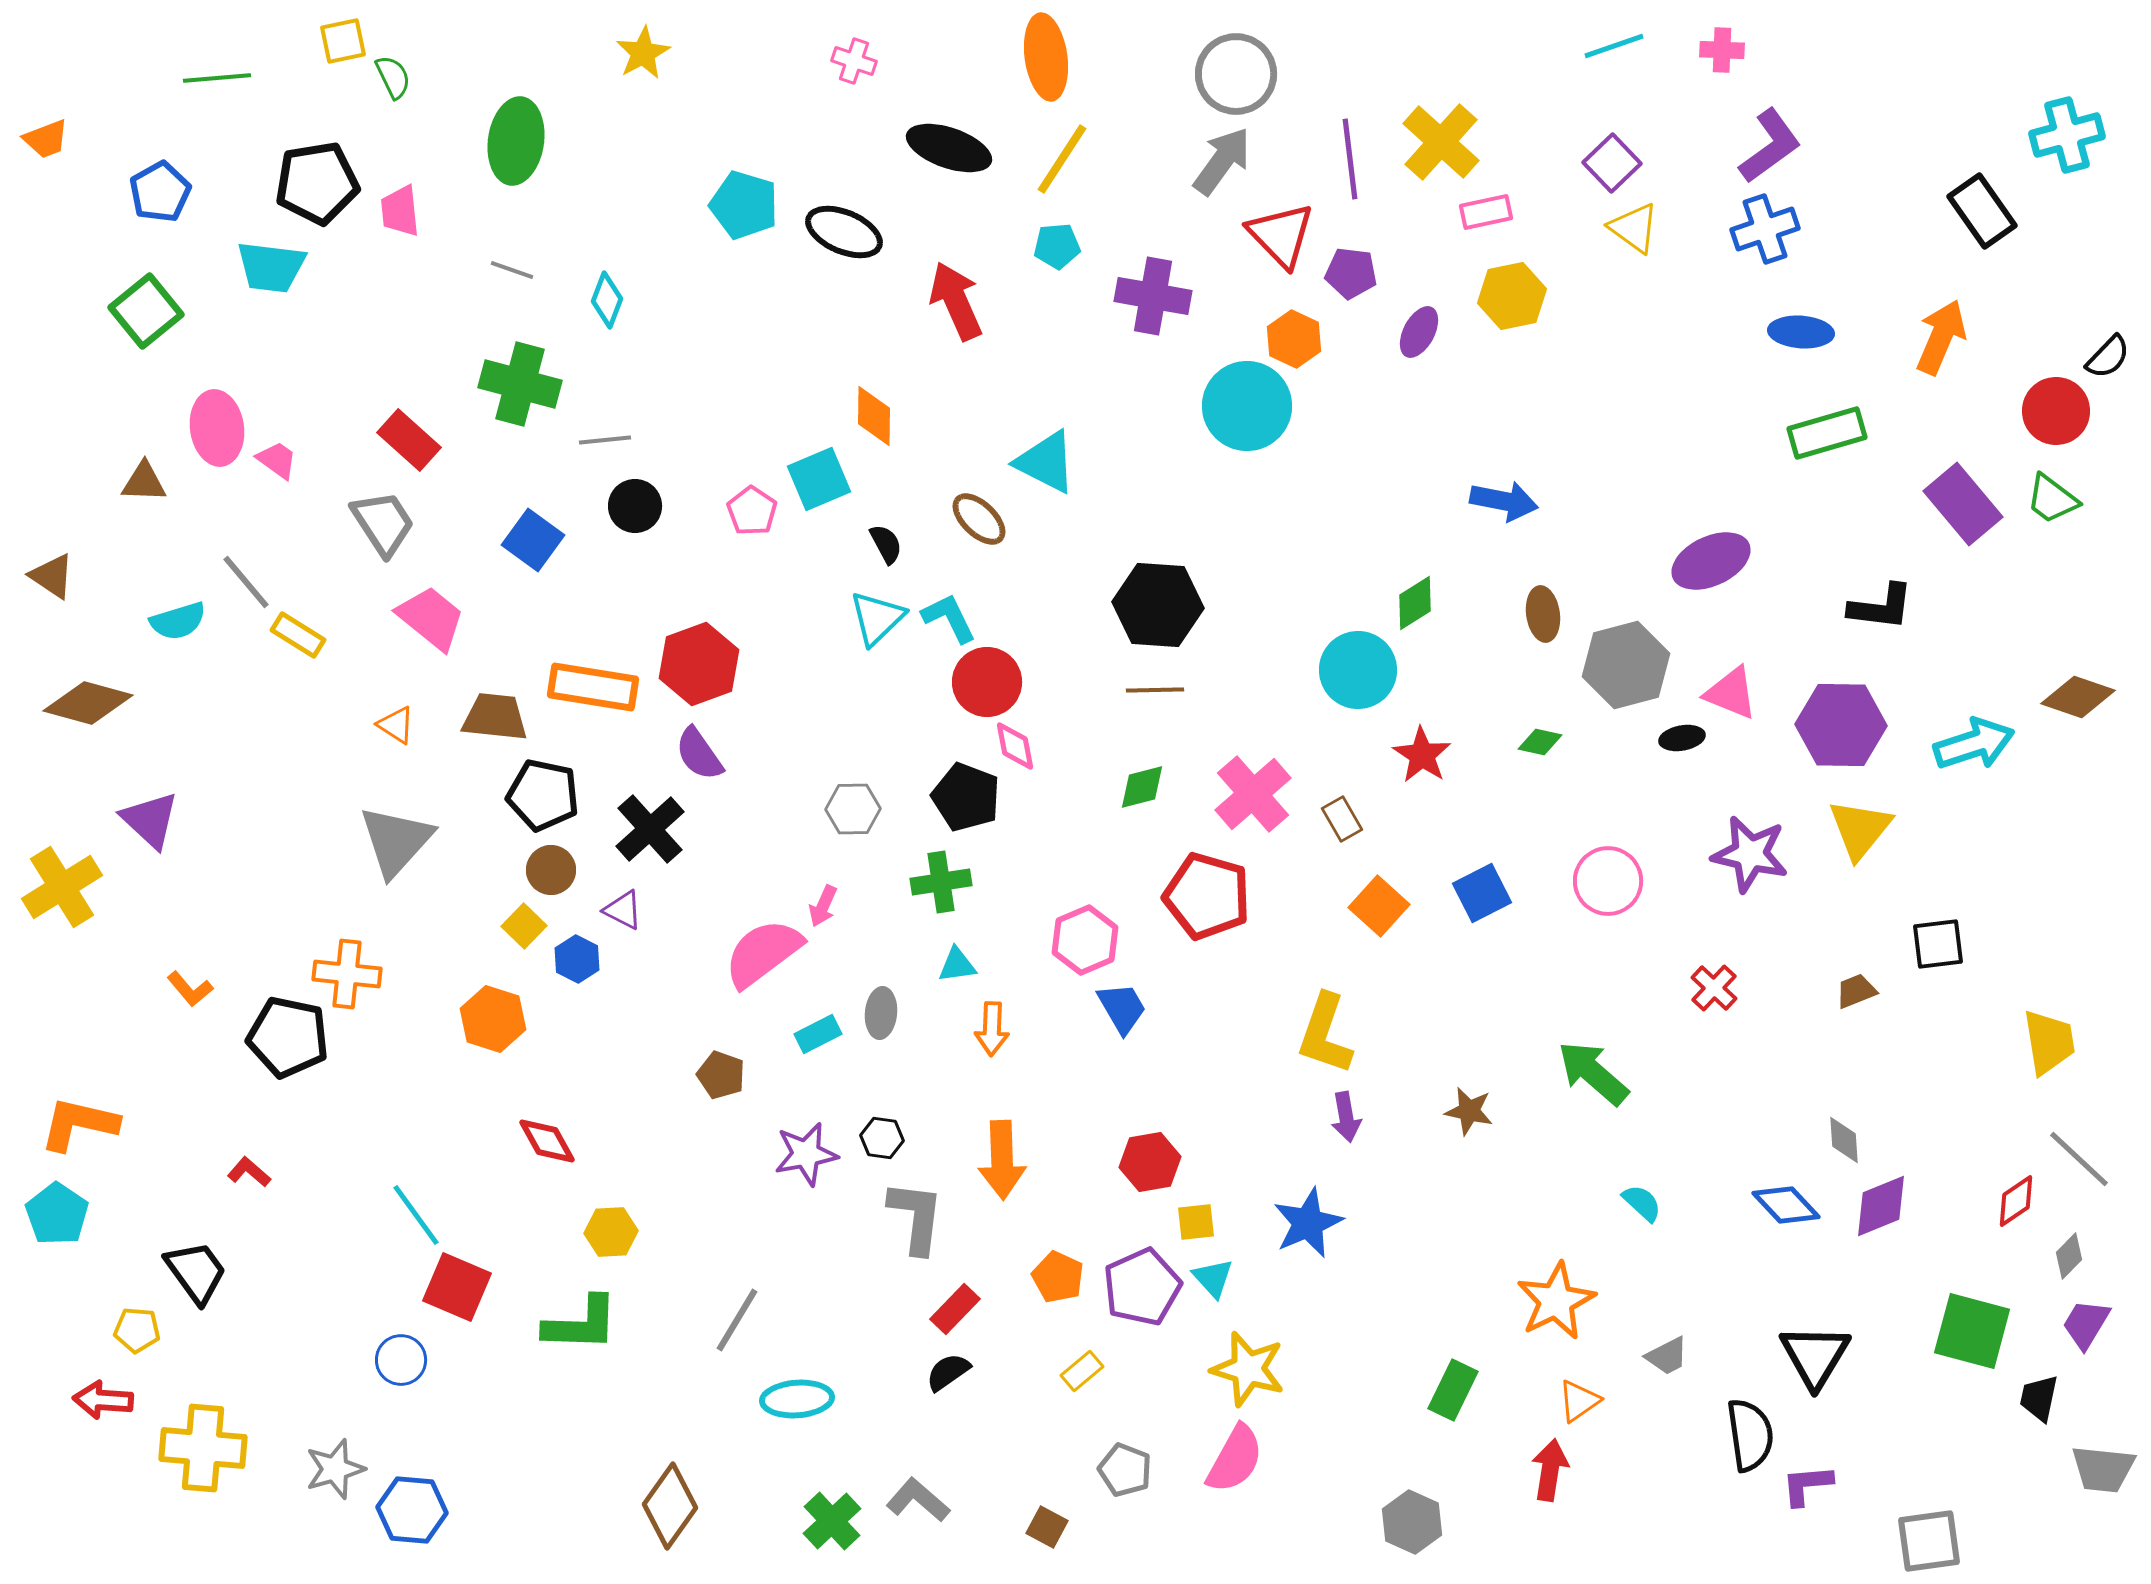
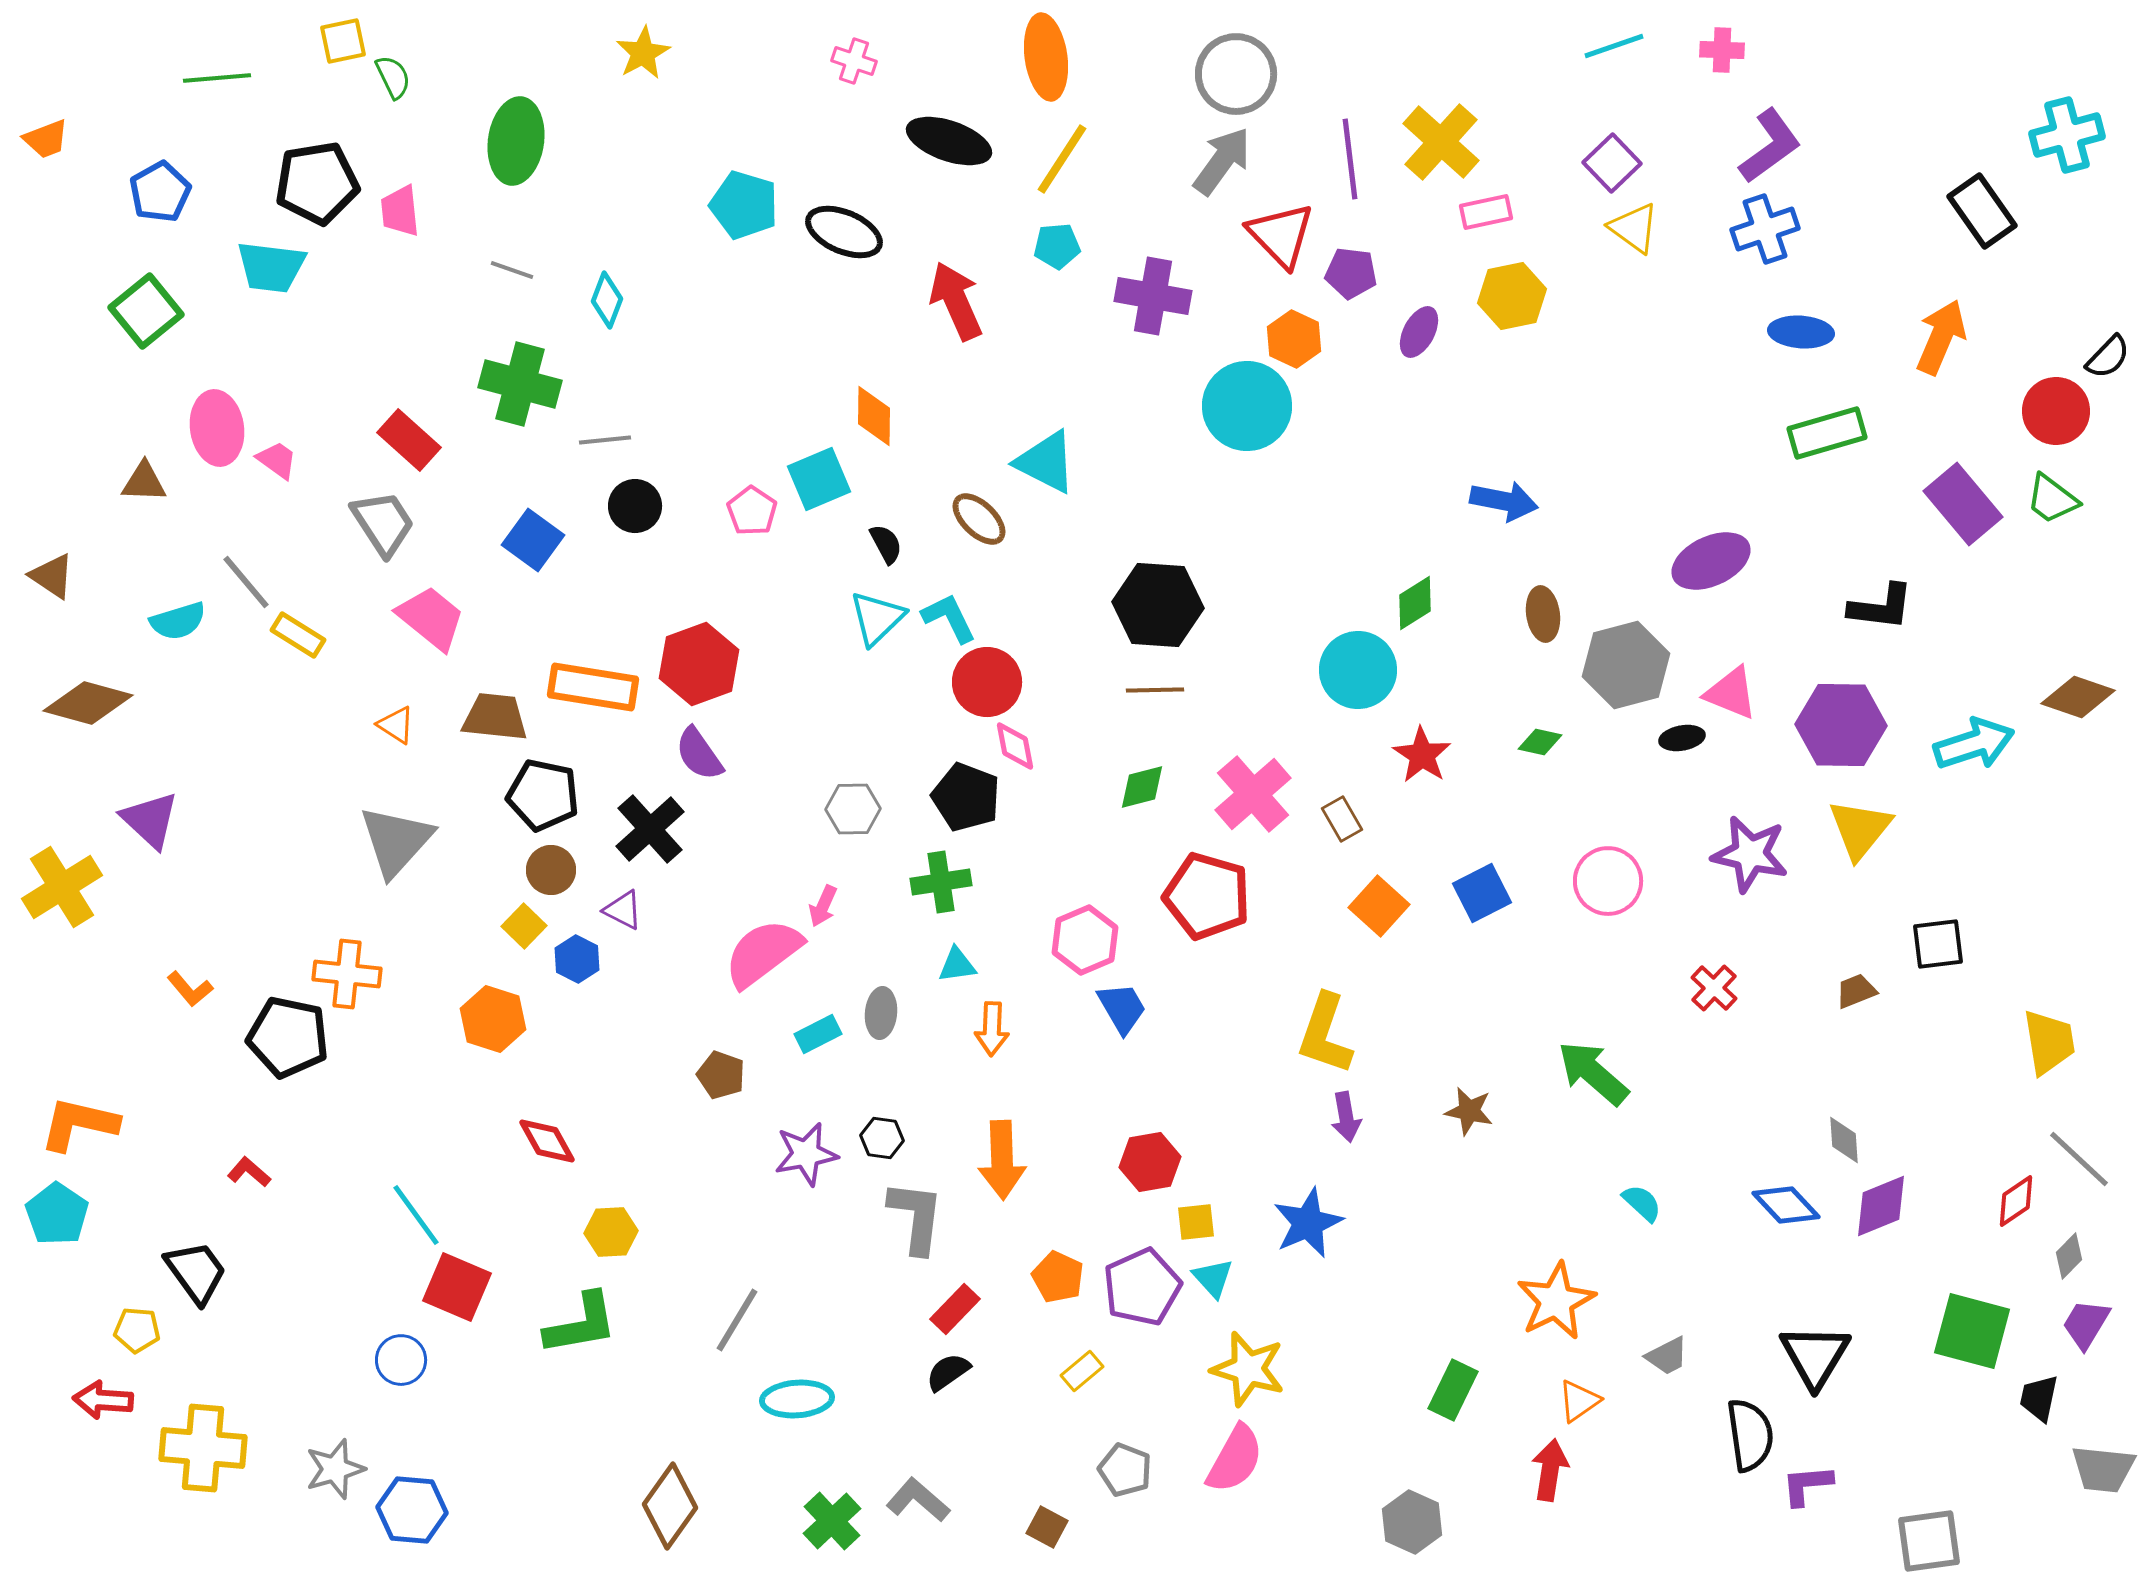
black ellipse at (949, 148): moved 7 px up
green L-shape at (581, 1324): rotated 12 degrees counterclockwise
